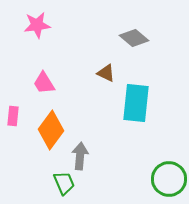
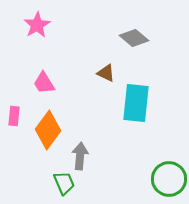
pink star: rotated 24 degrees counterclockwise
pink rectangle: moved 1 px right
orange diamond: moved 3 px left
